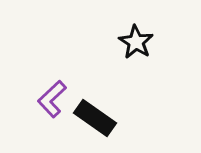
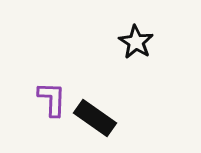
purple L-shape: rotated 135 degrees clockwise
